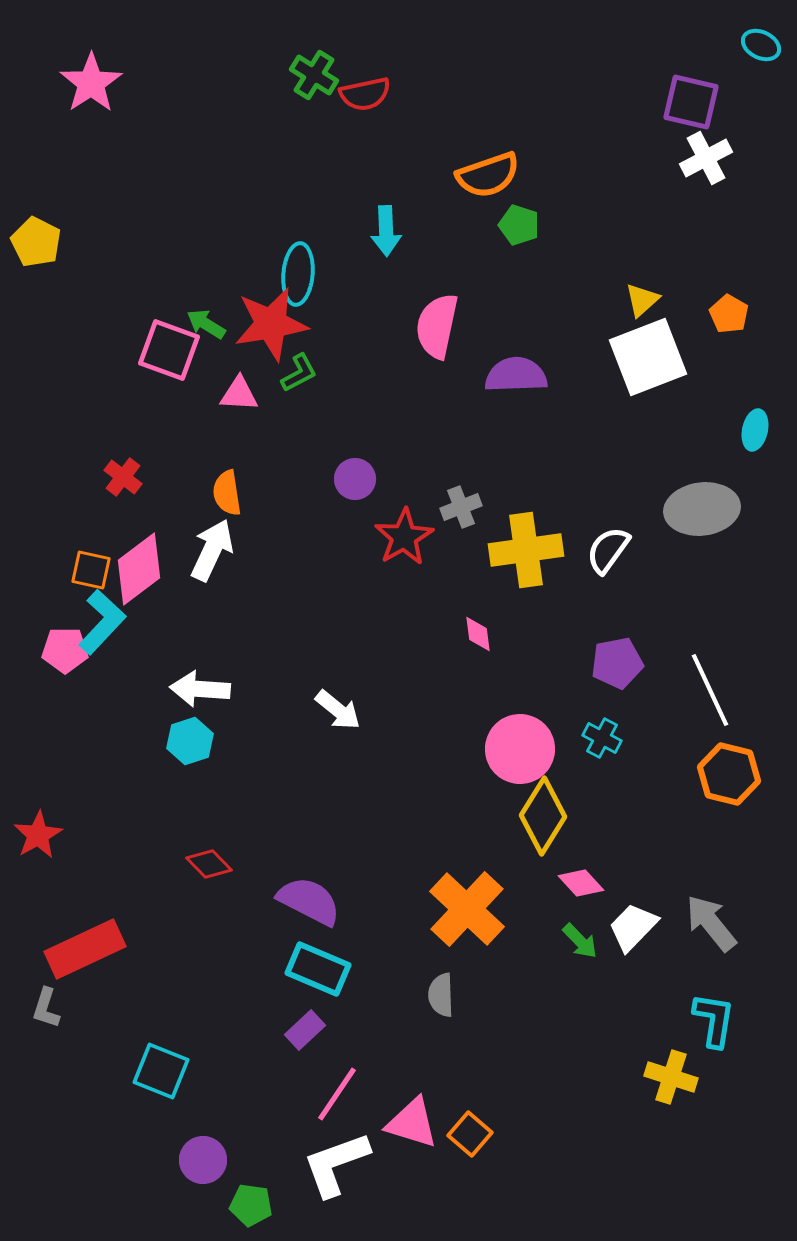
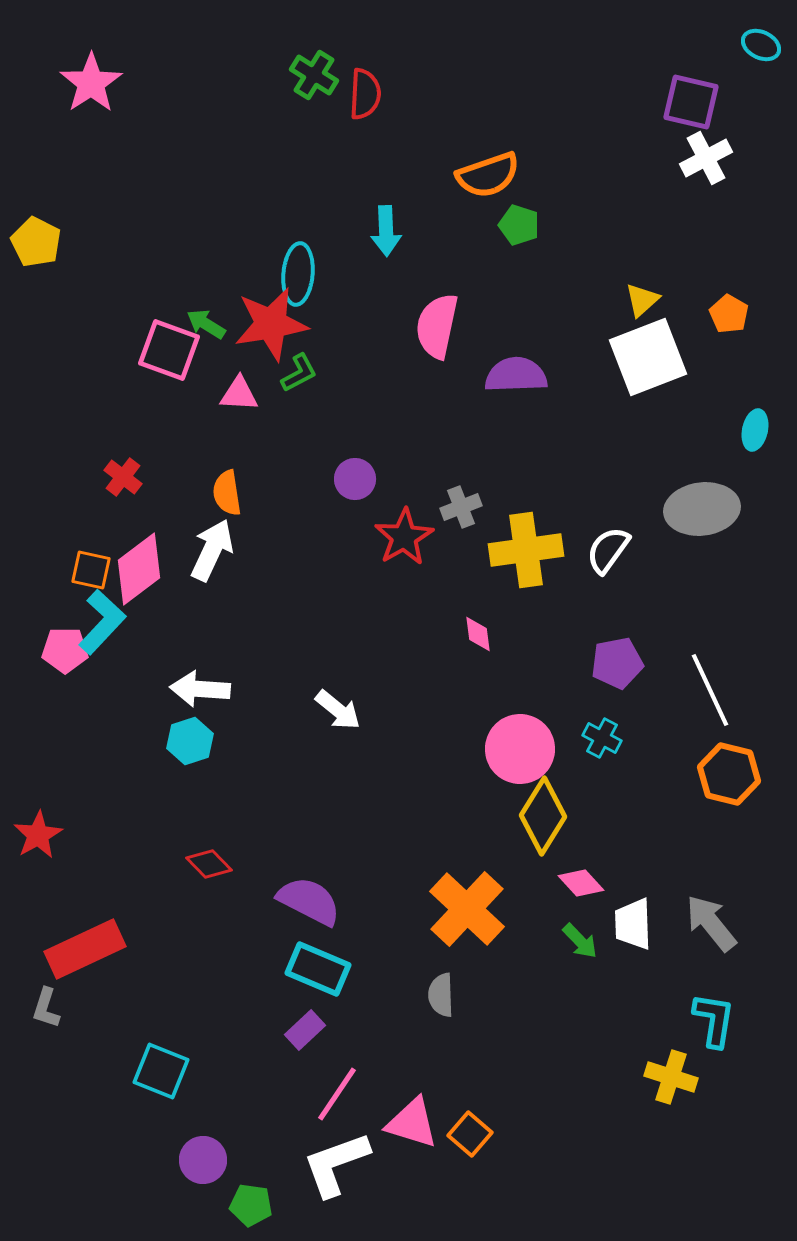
red semicircle at (365, 94): rotated 75 degrees counterclockwise
white trapezoid at (633, 927): moved 3 px up; rotated 46 degrees counterclockwise
